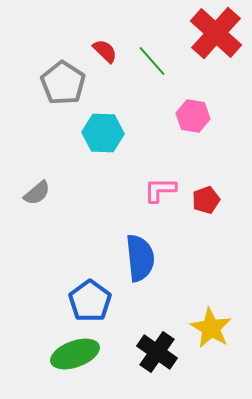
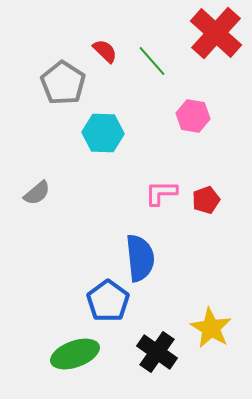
pink L-shape: moved 1 px right, 3 px down
blue pentagon: moved 18 px right
